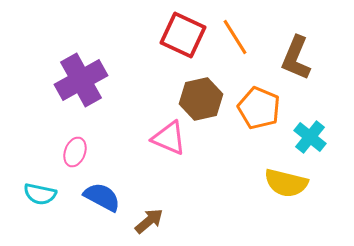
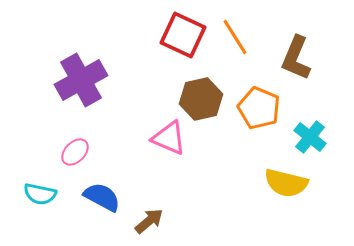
pink ellipse: rotated 24 degrees clockwise
